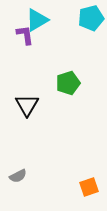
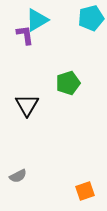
orange square: moved 4 px left, 4 px down
